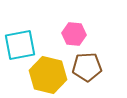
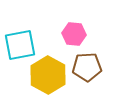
yellow hexagon: rotated 15 degrees clockwise
